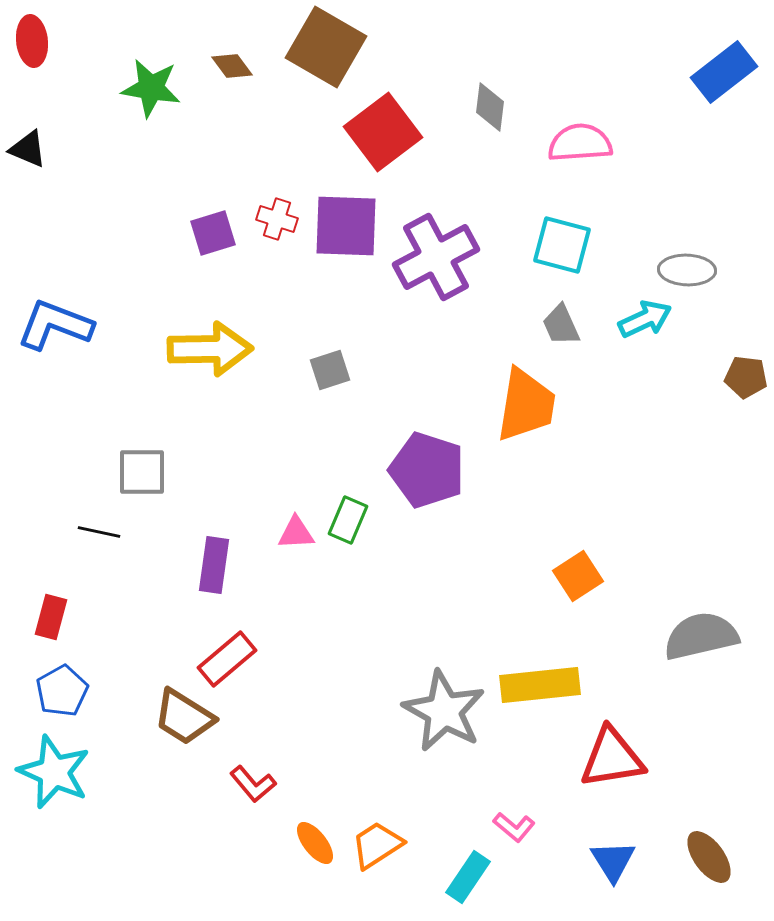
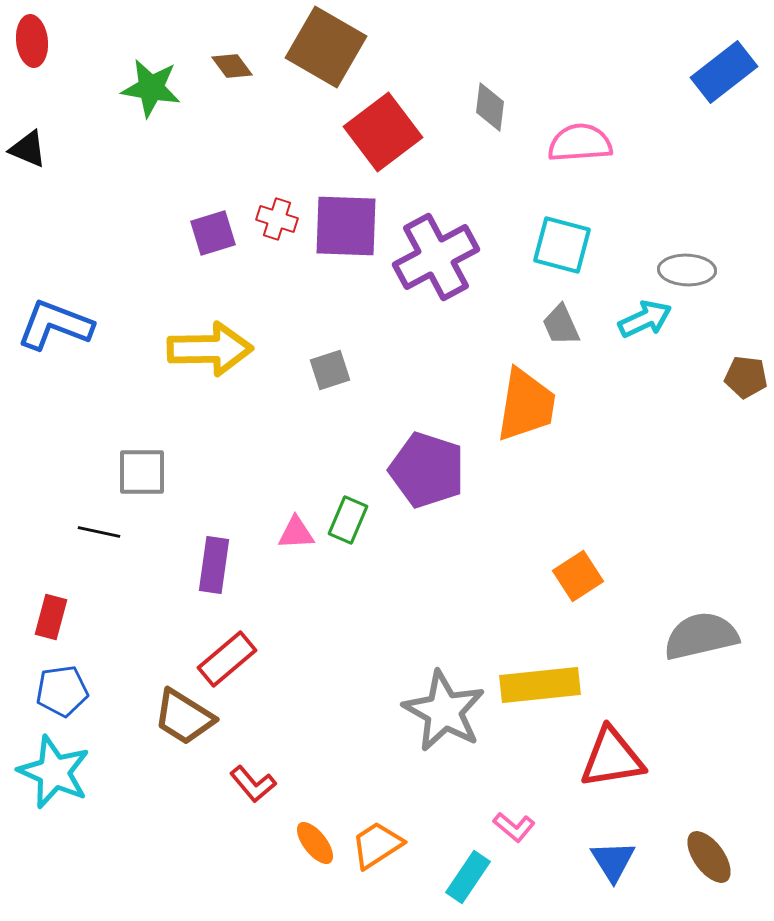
blue pentagon at (62, 691): rotated 21 degrees clockwise
